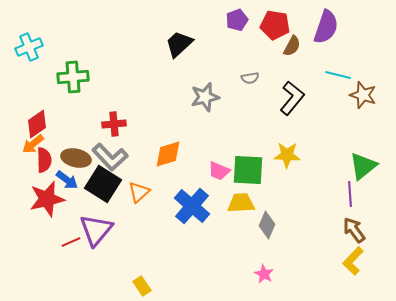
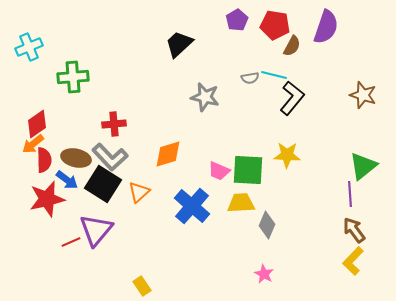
purple pentagon: rotated 10 degrees counterclockwise
cyan line: moved 64 px left
gray star: rotated 28 degrees clockwise
